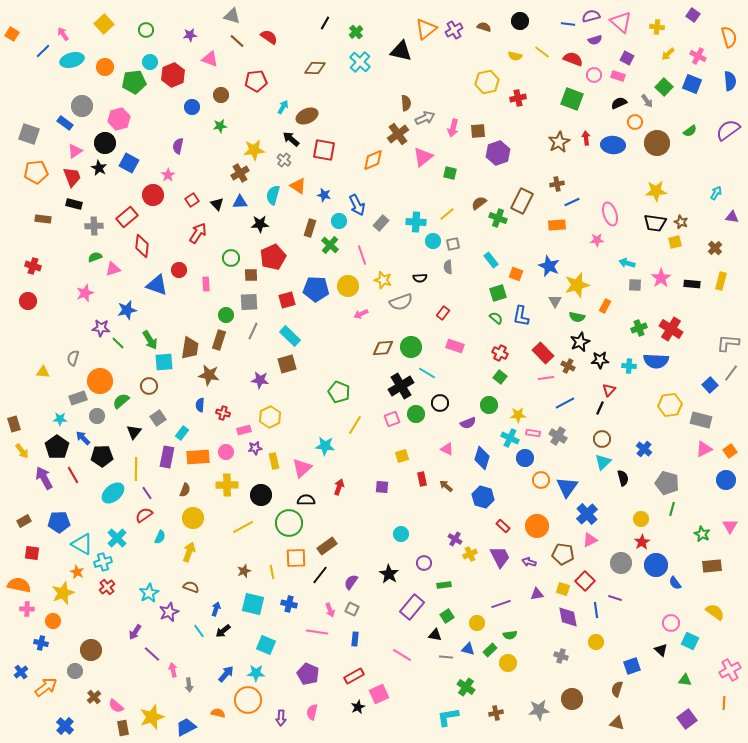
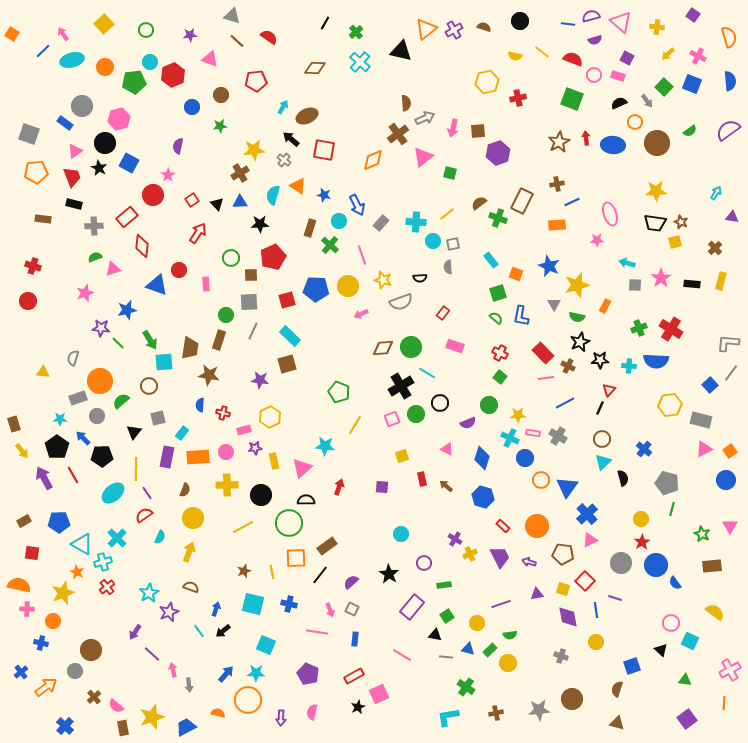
gray triangle at (555, 301): moved 1 px left, 3 px down
gray square at (158, 418): rotated 21 degrees clockwise
purple semicircle at (351, 582): rotated 14 degrees clockwise
